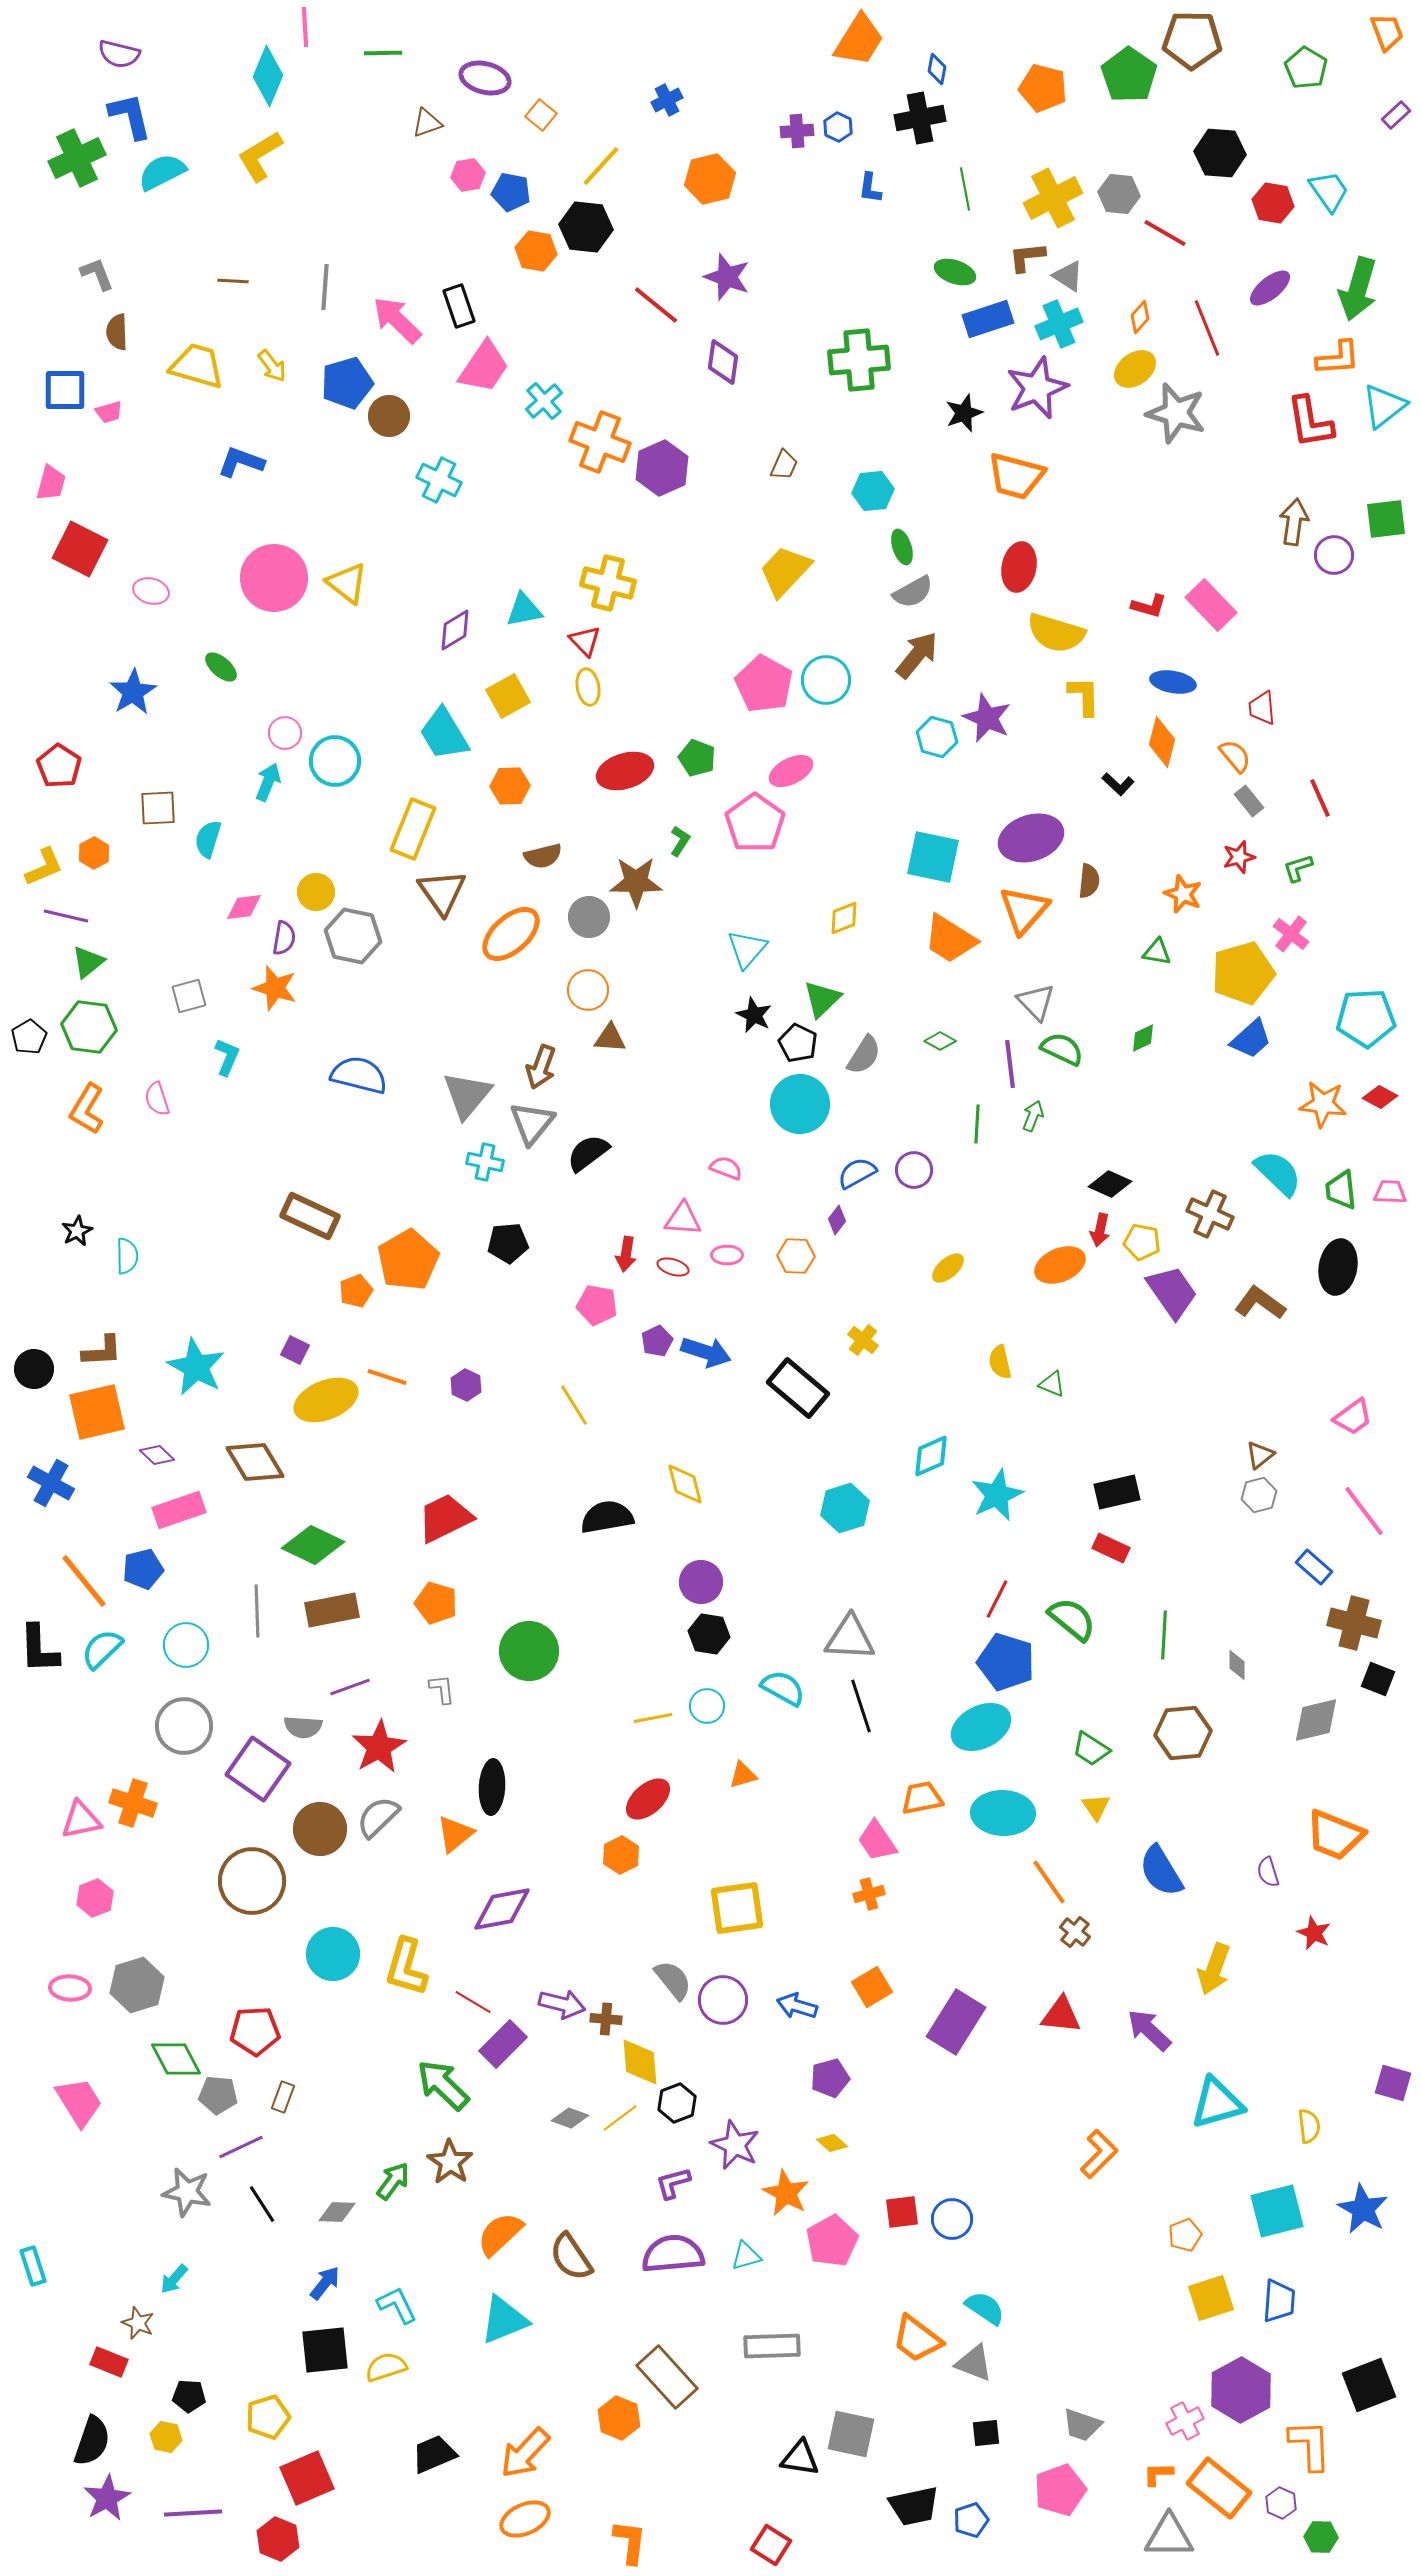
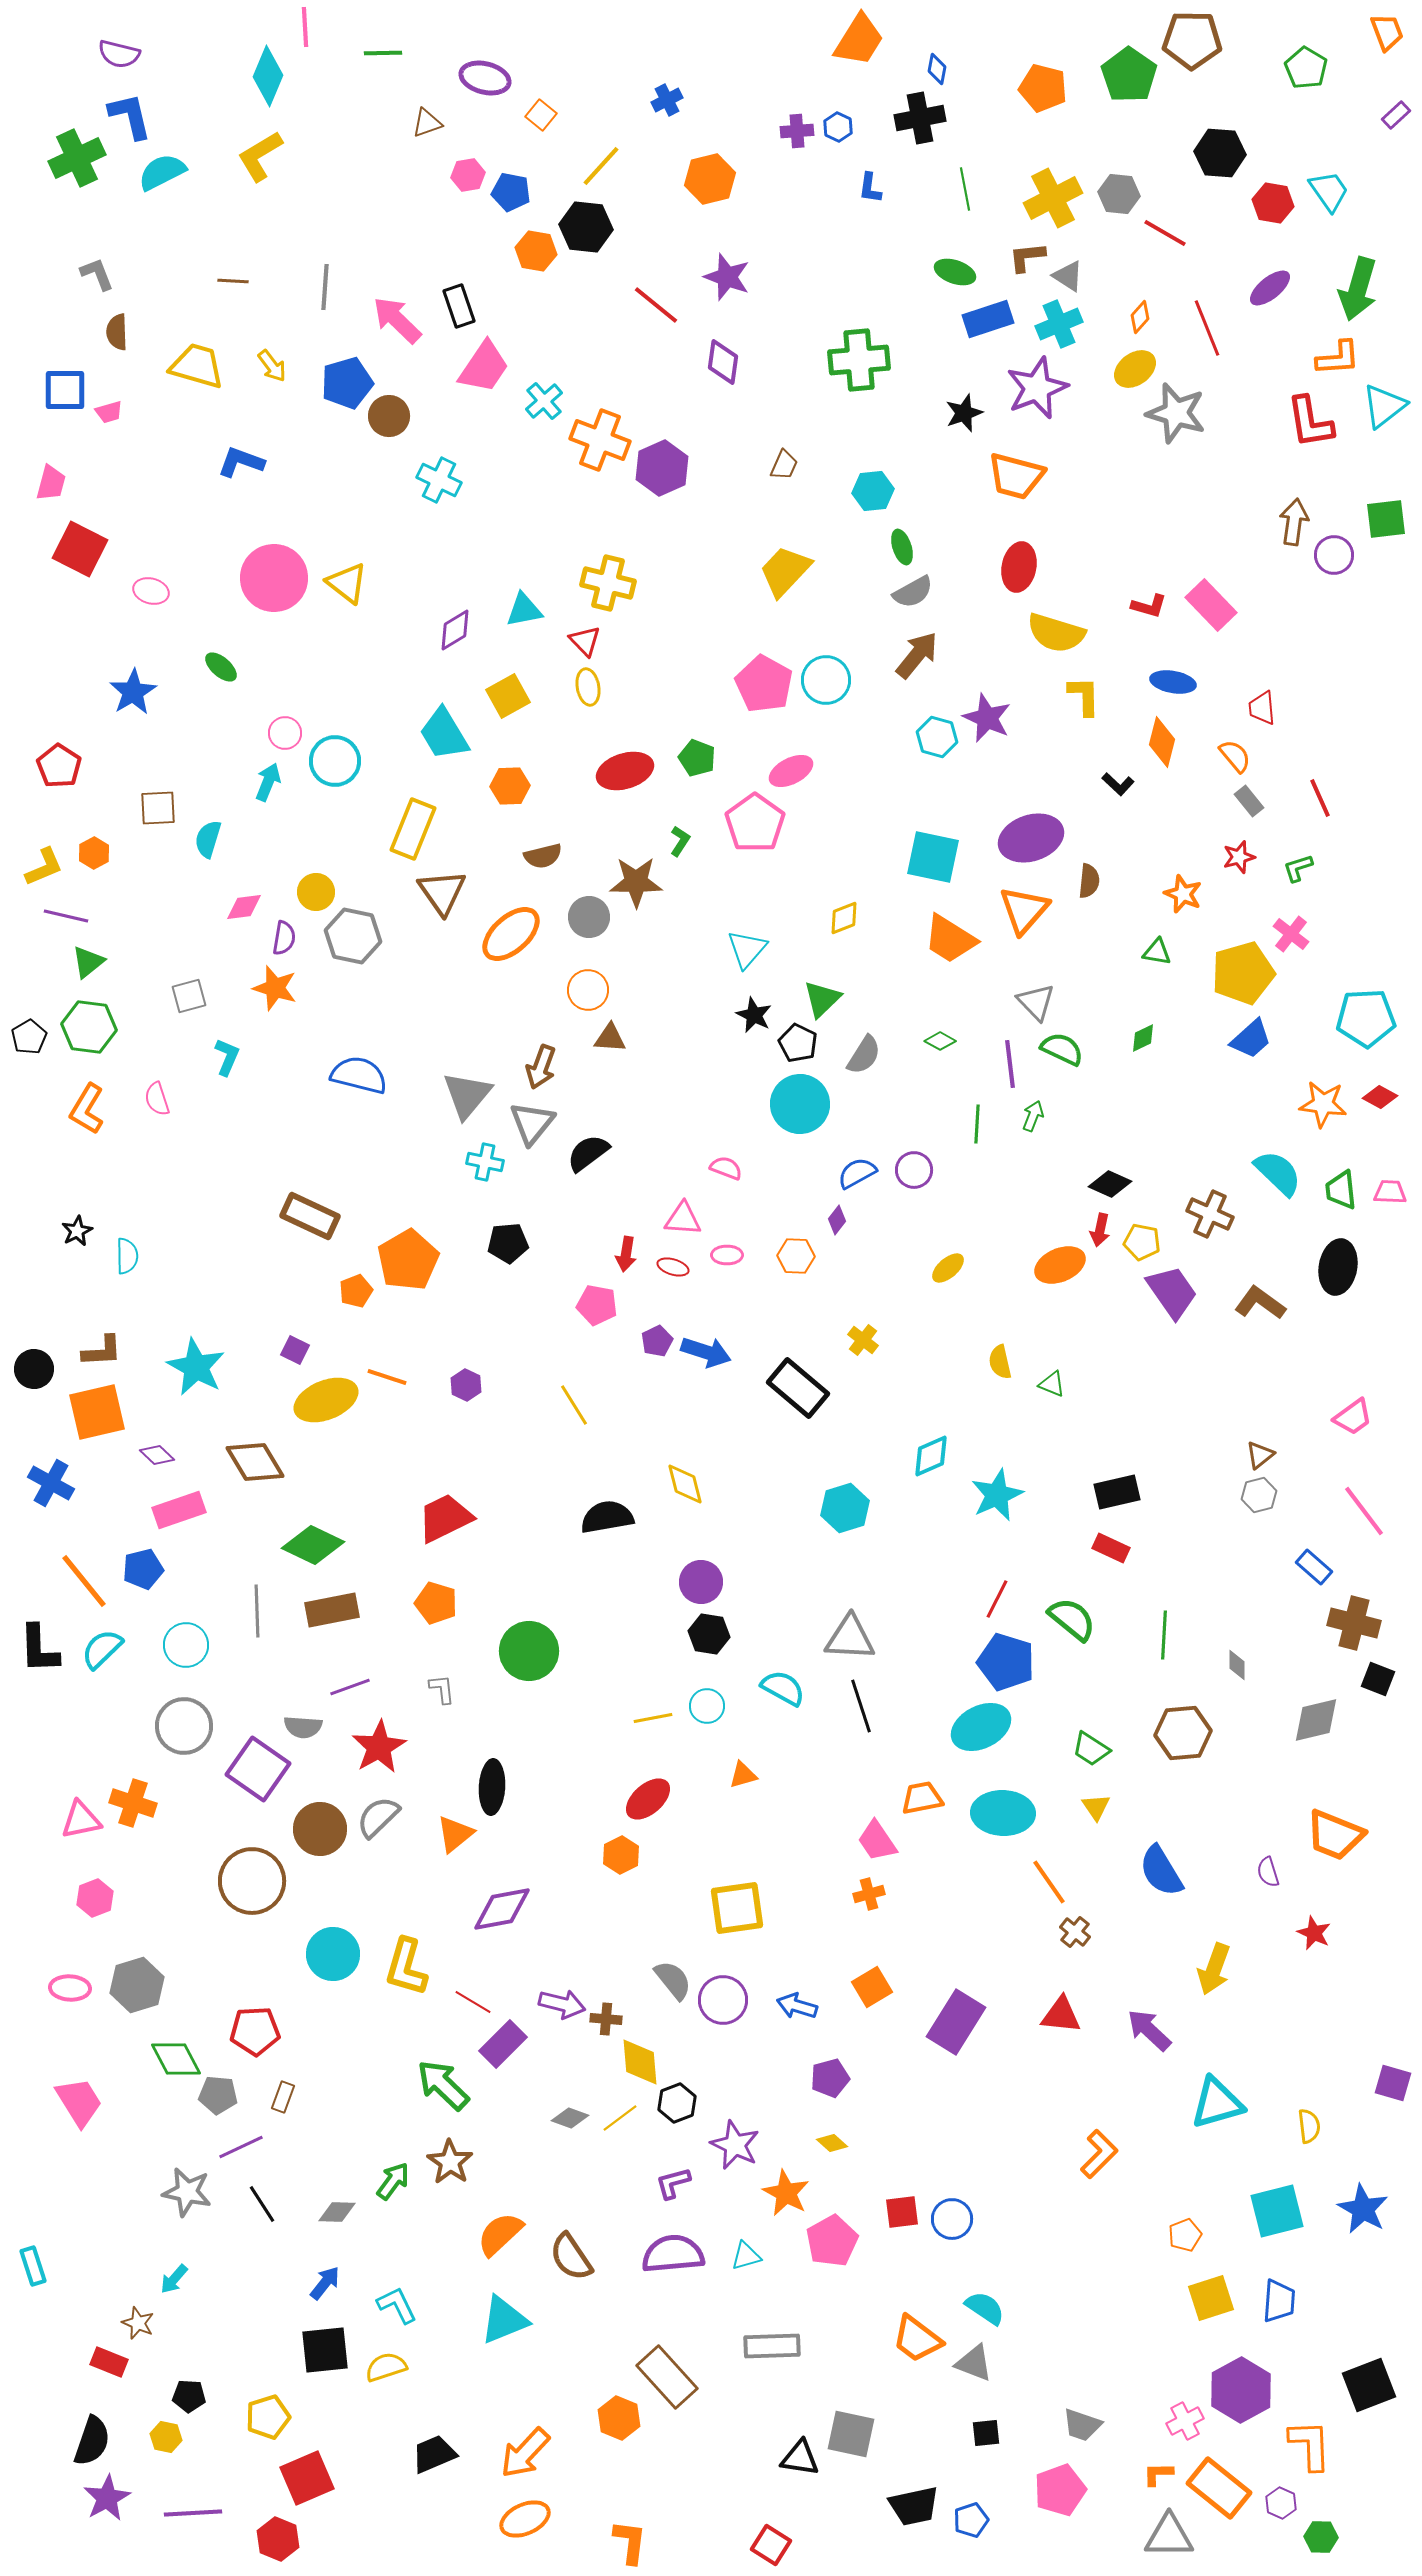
orange cross at (600, 442): moved 2 px up
